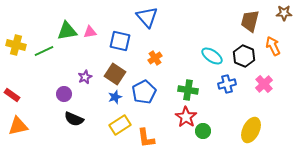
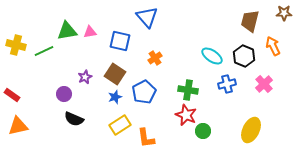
red star: moved 2 px up; rotated 10 degrees counterclockwise
